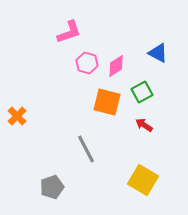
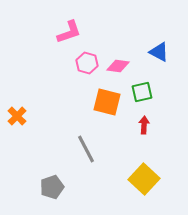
blue triangle: moved 1 px right, 1 px up
pink diamond: moved 2 px right; rotated 40 degrees clockwise
green square: rotated 15 degrees clockwise
red arrow: rotated 60 degrees clockwise
yellow square: moved 1 px right, 1 px up; rotated 12 degrees clockwise
